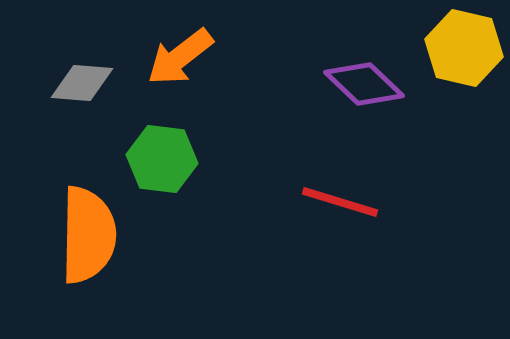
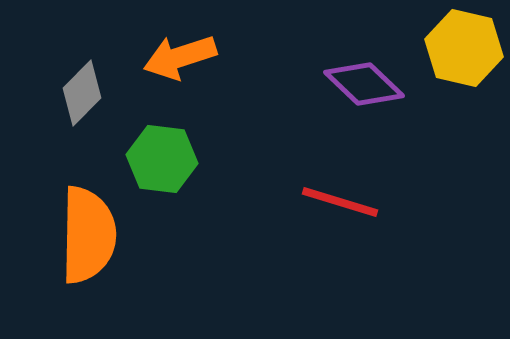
orange arrow: rotated 20 degrees clockwise
gray diamond: moved 10 px down; rotated 50 degrees counterclockwise
